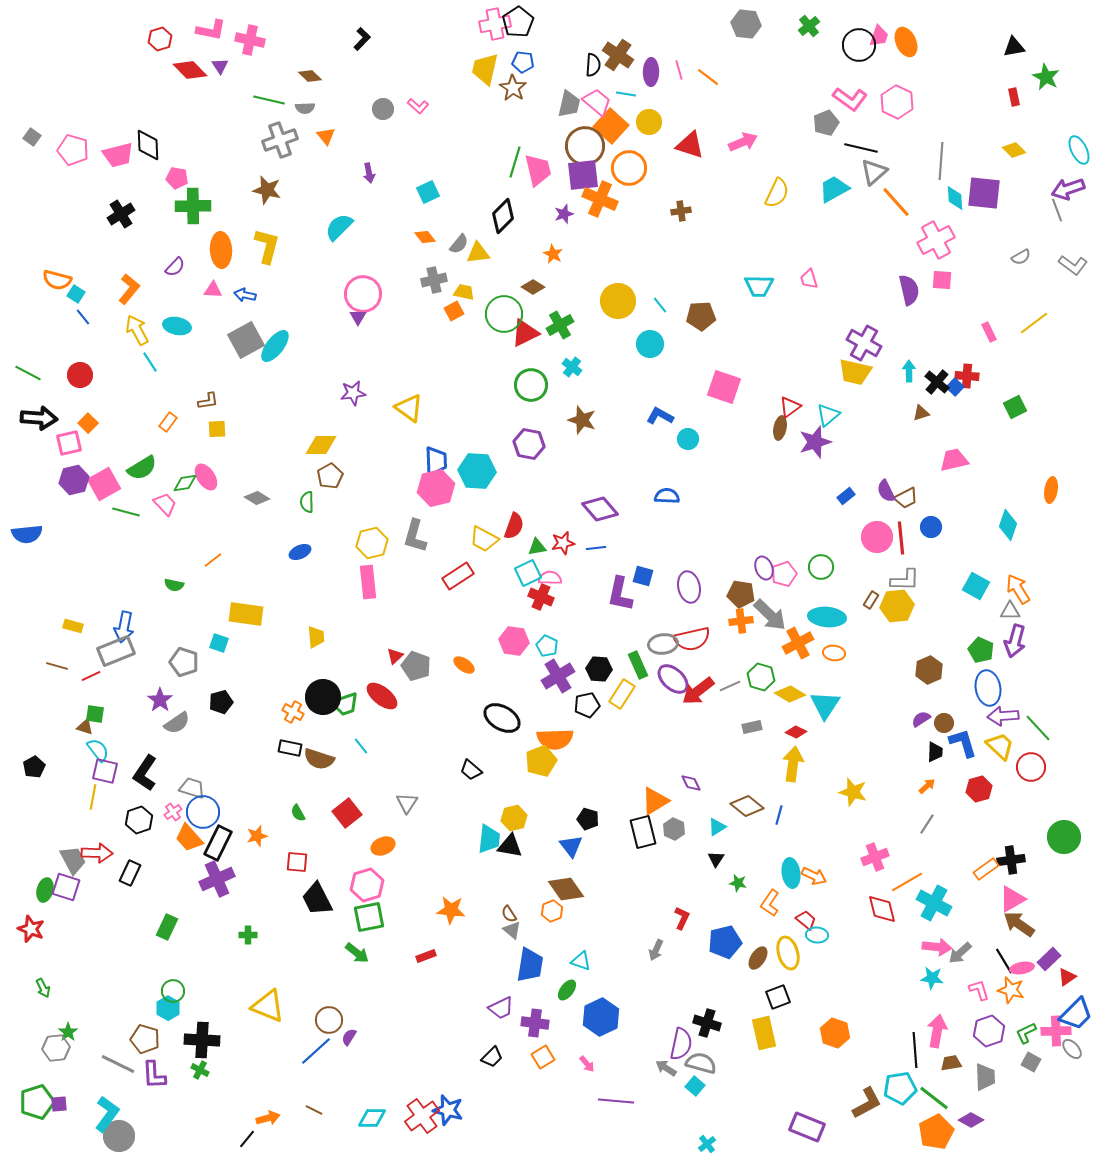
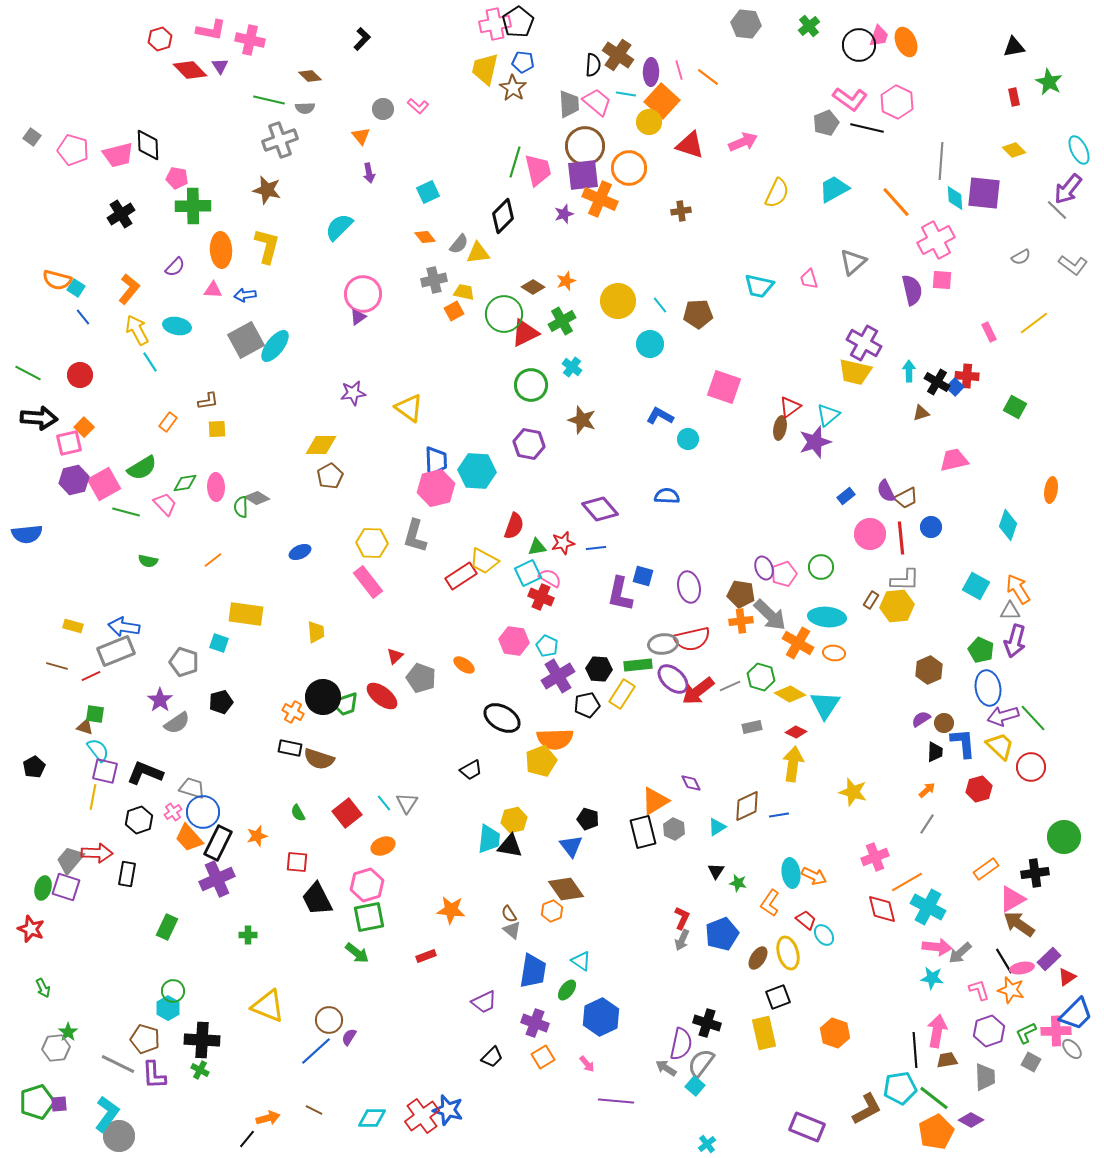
green star at (1046, 77): moved 3 px right, 5 px down
gray trapezoid at (569, 104): rotated 16 degrees counterclockwise
orange square at (611, 126): moved 51 px right, 25 px up
orange triangle at (326, 136): moved 35 px right
black line at (861, 148): moved 6 px right, 20 px up
gray triangle at (874, 172): moved 21 px left, 90 px down
purple arrow at (1068, 189): rotated 32 degrees counterclockwise
gray line at (1057, 210): rotated 25 degrees counterclockwise
orange star at (553, 254): moved 13 px right, 27 px down; rotated 24 degrees clockwise
cyan trapezoid at (759, 286): rotated 12 degrees clockwise
purple semicircle at (909, 290): moved 3 px right
cyan square at (76, 294): moved 6 px up
blue arrow at (245, 295): rotated 20 degrees counterclockwise
brown pentagon at (701, 316): moved 3 px left, 2 px up
purple triangle at (358, 317): rotated 24 degrees clockwise
green cross at (560, 325): moved 2 px right, 4 px up
black cross at (937, 382): rotated 10 degrees counterclockwise
green square at (1015, 407): rotated 35 degrees counterclockwise
orange square at (88, 423): moved 4 px left, 4 px down
pink ellipse at (206, 477): moved 10 px right, 10 px down; rotated 32 degrees clockwise
green semicircle at (307, 502): moved 66 px left, 5 px down
pink circle at (877, 537): moved 7 px left, 3 px up
yellow trapezoid at (484, 539): moved 22 px down
yellow hexagon at (372, 543): rotated 16 degrees clockwise
red rectangle at (458, 576): moved 3 px right
pink semicircle at (550, 578): rotated 30 degrees clockwise
pink rectangle at (368, 582): rotated 32 degrees counterclockwise
green semicircle at (174, 585): moved 26 px left, 24 px up
blue arrow at (124, 627): rotated 88 degrees clockwise
yellow trapezoid at (316, 637): moved 5 px up
orange cross at (798, 643): rotated 32 degrees counterclockwise
green rectangle at (638, 665): rotated 72 degrees counterclockwise
gray pentagon at (416, 666): moved 5 px right, 12 px down
purple arrow at (1003, 716): rotated 12 degrees counterclockwise
green line at (1038, 728): moved 5 px left, 10 px up
blue L-shape at (963, 743): rotated 12 degrees clockwise
cyan line at (361, 746): moved 23 px right, 57 px down
black trapezoid at (471, 770): rotated 70 degrees counterclockwise
black L-shape at (145, 773): rotated 78 degrees clockwise
orange arrow at (927, 786): moved 4 px down
brown diamond at (747, 806): rotated 64 degrees counterclockwise
blue line at (779, 815): rotated 66 degrees clockwise
yellow hexagon at (514, 818): moved 2 px down
black triangle at (716, 859): moved 12 px down
gray trapezoid at (73, 860): moved 3 px left; rotated 112 degrees counterclockwise
black cross at (1011, 860): moved 24 px right, 13 px down
black rectangle at (130, 873): moved 3 px left, 1 px down; rotated 15 degrees counterclockwise
green ellipse at (45, 890): moved 2 px left, 2 px up
cyan cross at (934, 903): moved 6 px left, 4 px down
cyan ellipse at (817, 935): moved 7 px right; rotated 50 degrees clockwise
blue pentagon at (725, 942): moved 3 px left, 8 px up; rotated 8 degrees counterclockwise
gray arrow at (656, 950): moved 26 px right, 10 px up
cyan triangle at (581, 961): rotated 15 degrees clockwise
blue trapezoid at (530, 965): moved 3 px right, 6 px down
purple trapezoid at (501, 1008): moved 17 px left, 6 px up
purple cross at (535, 1023): rotated 12 degrees clockwise
gray semicircle at (701, 1063): rotated 68 degrees counterclockwise
brown trapezoid at (951, 1063): moved 4 px left, 3 px up
brown L-shape at (867, 1103): moved 6 px down
